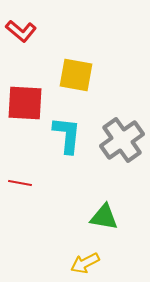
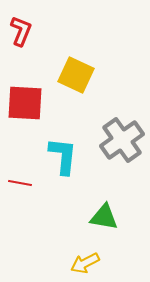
red L-shape: rotated 108 degrees counterclockwise
yellow square: rotated 15 degrees clockwise
cyan L-shape: moved 4 px left, 21 px down
